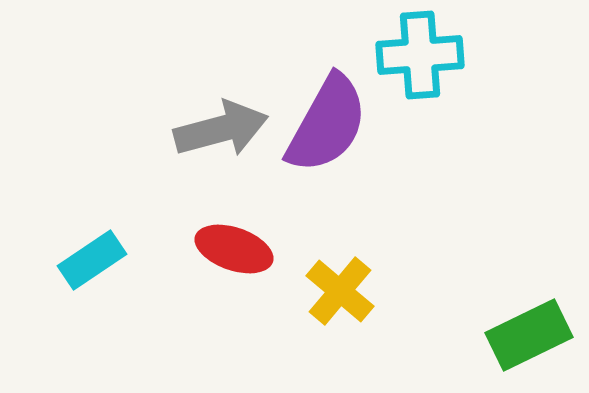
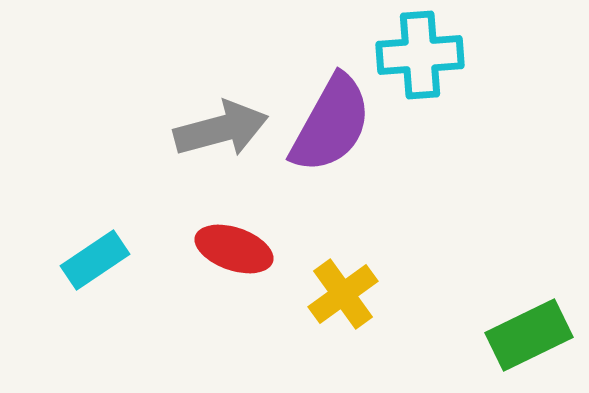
purple semicircle: moved 4 px right
cyan rectangle: moved 3 px right
yellow cross: moved 3 px right, 3 px down; rotated 14 degrees clockwise
